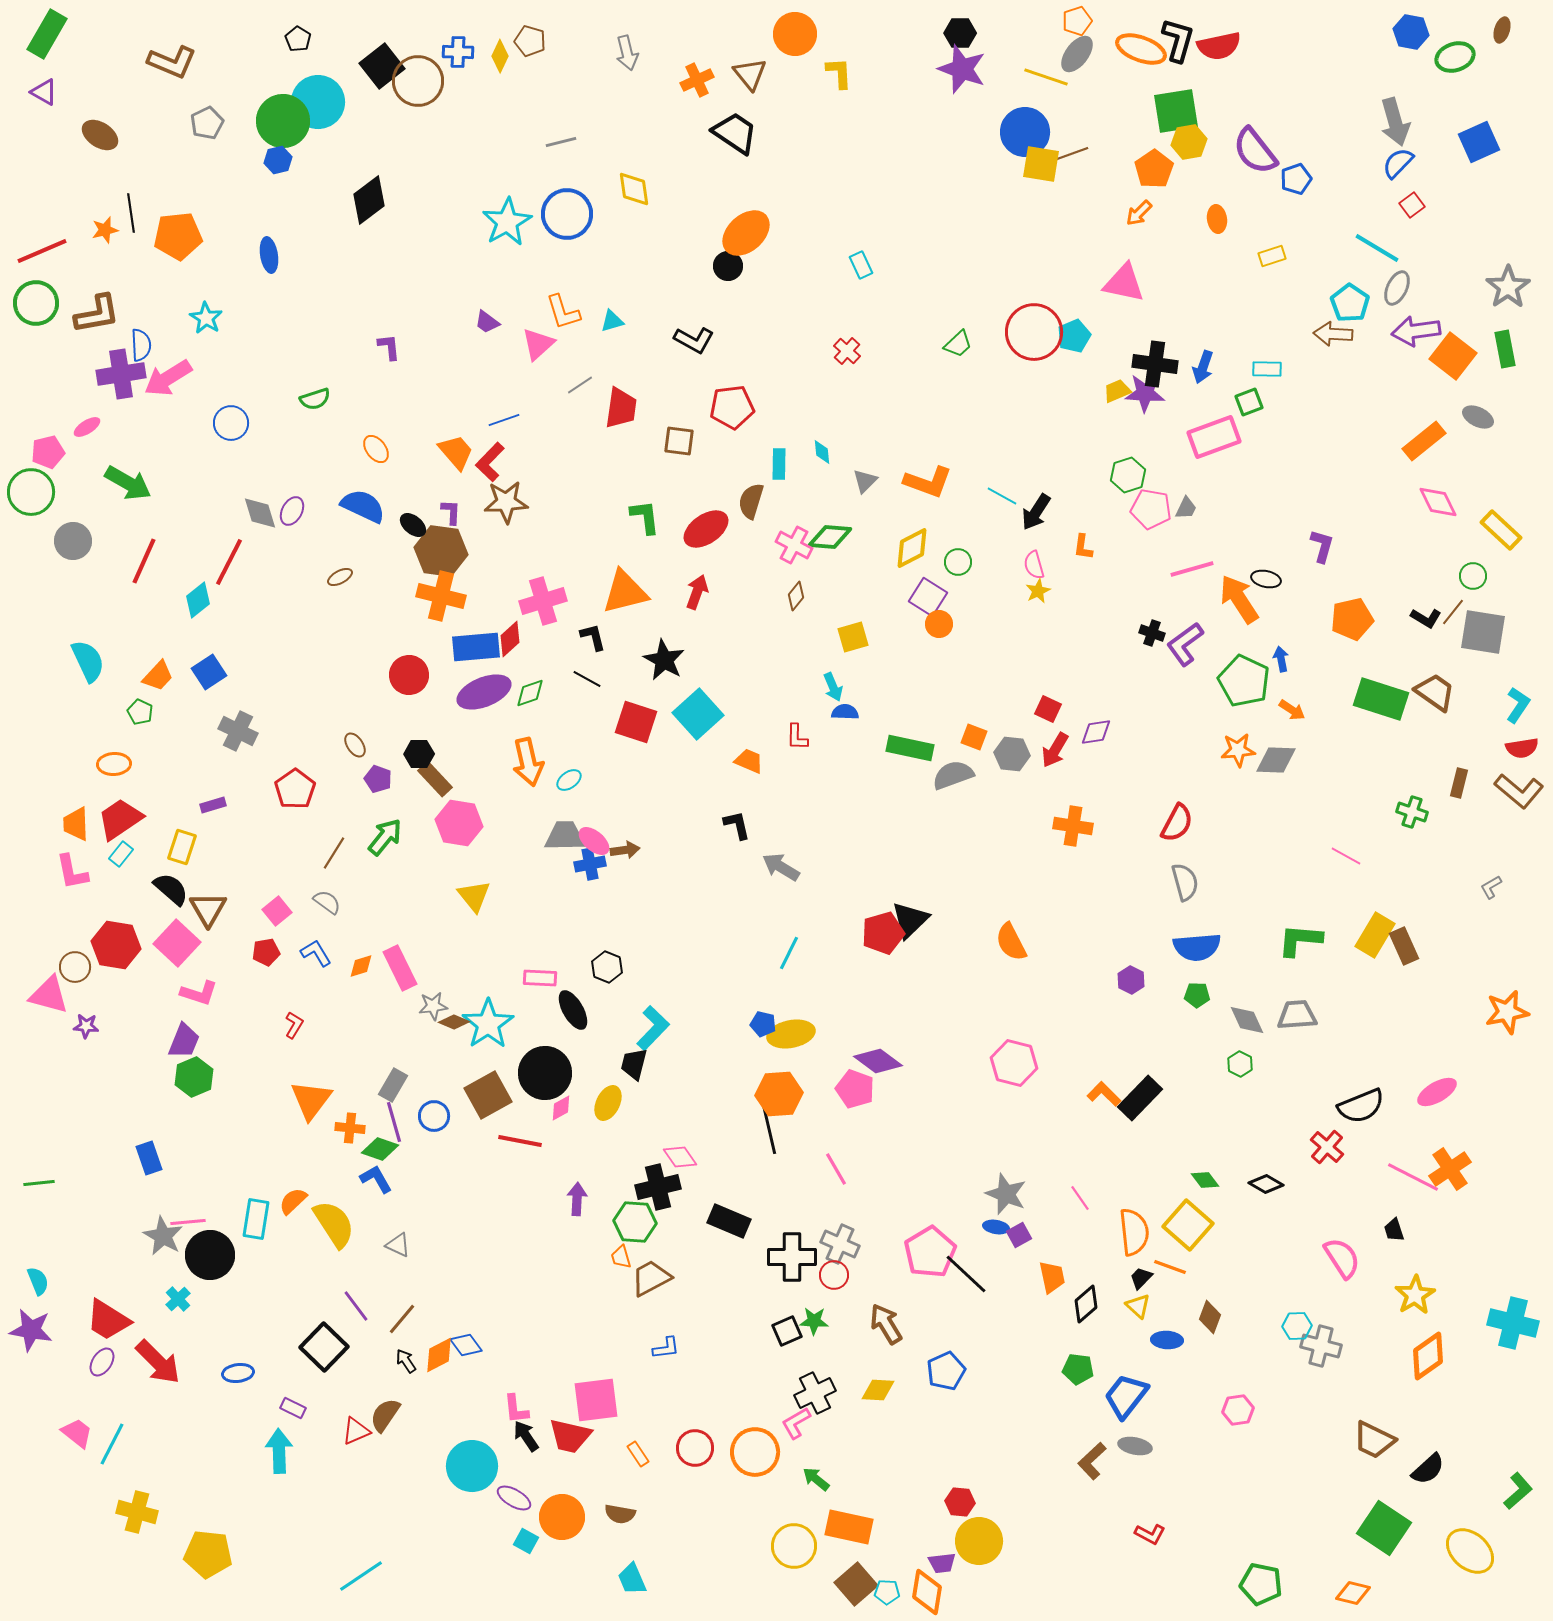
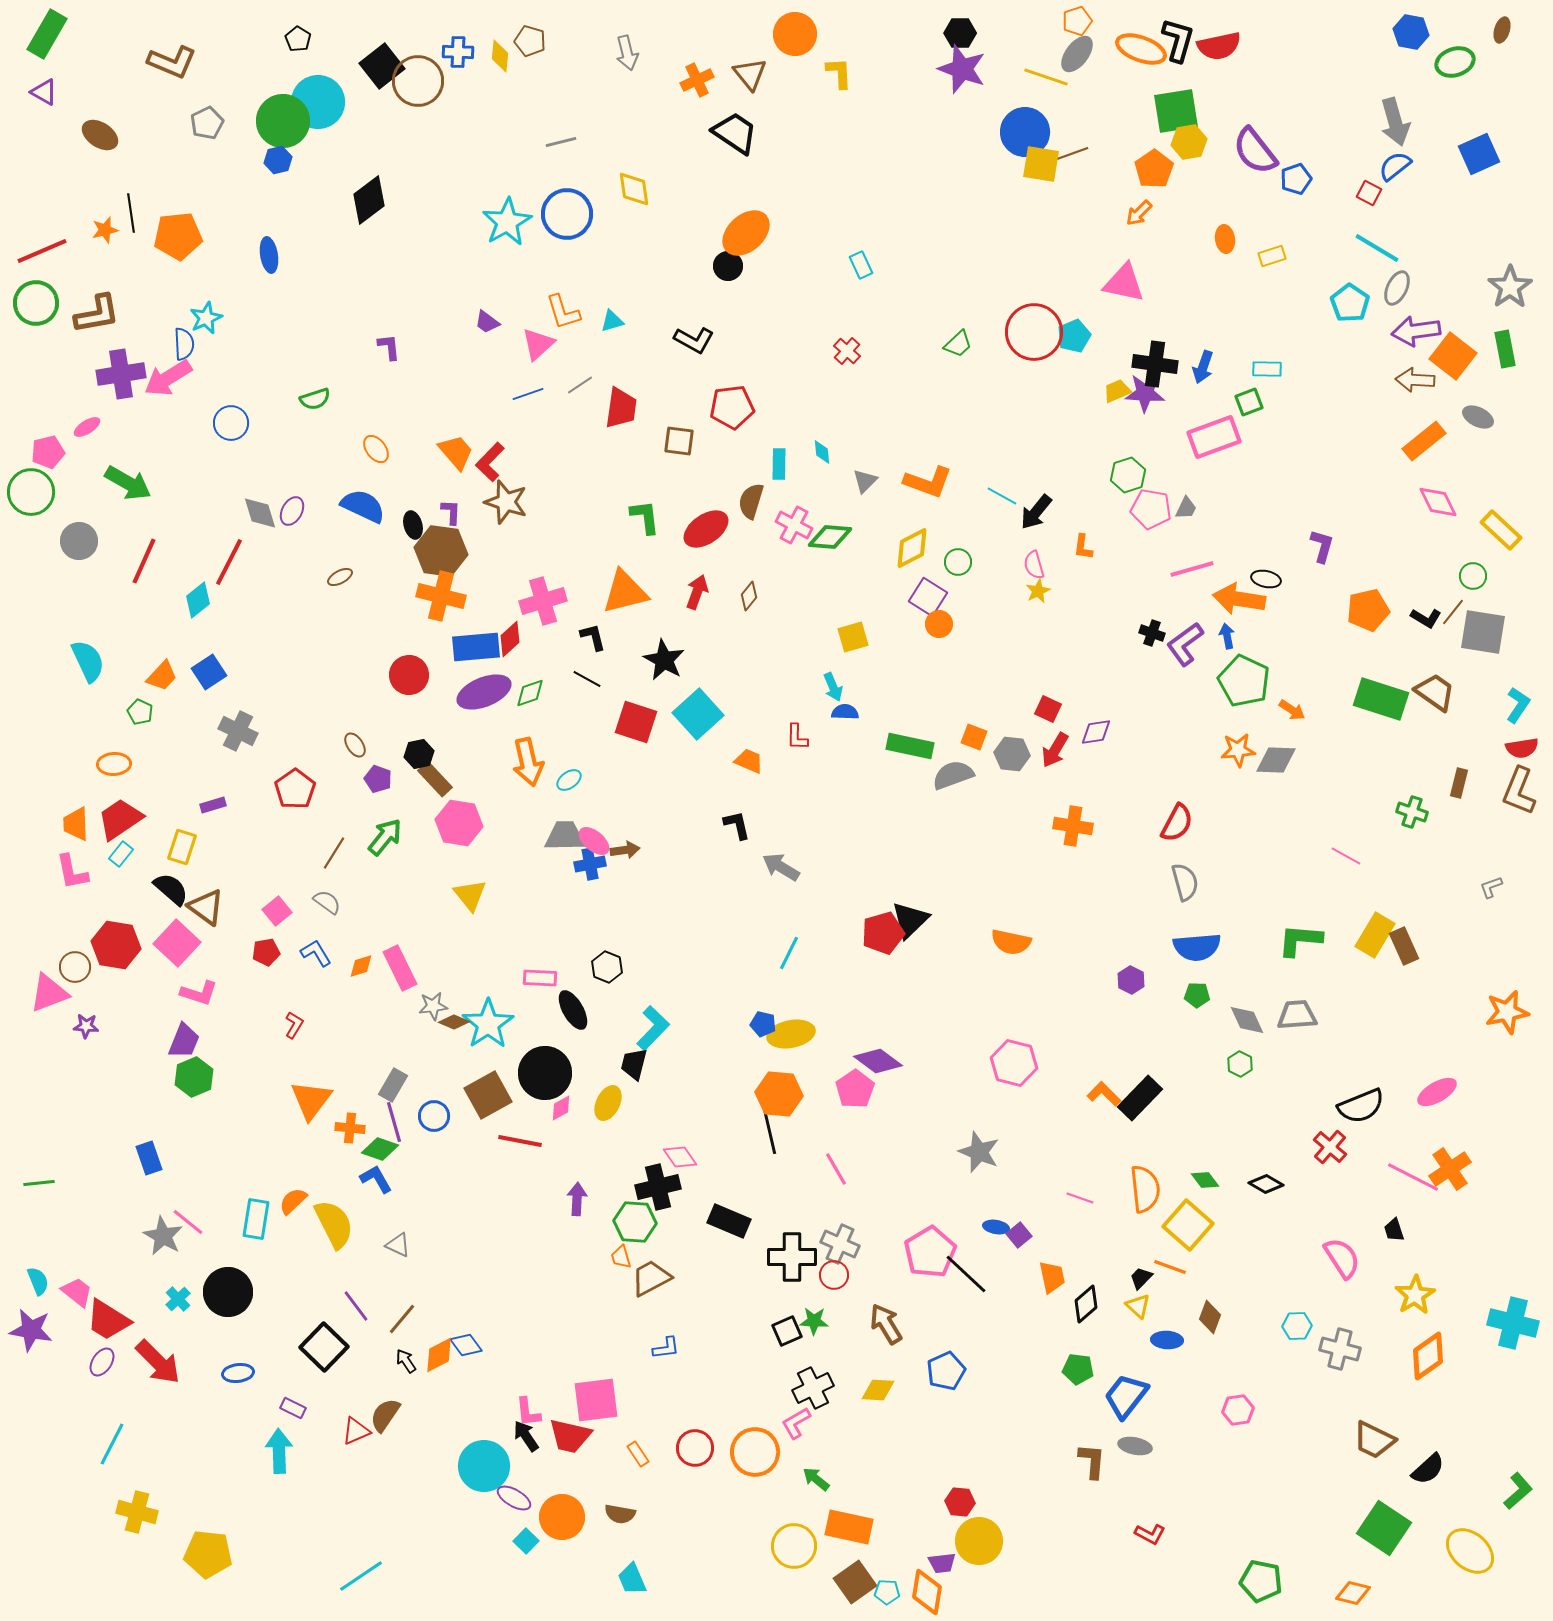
yellow diamond at (500, 56): rotated 20 degrees counterclockwise
green ellipse at (1455, 57): moved 5 px down
blue square at (1479, 142): moved 12 px down
blue semicircle at (1398, 163): moved 3 px left, 3 px down; rotated 8 degrees clockwise
red square at (1412, 205): moved 43 px left, 12 px up; rotated 25 degrees counterclockwise
orange ellipse at (1217, 219): moved 8 px right, 20 px down
gray star at (1508, 287): moved 2 px right
cyan star at (206, 318): rotated 16 degrees clockwise
brown arrow at (1333, 334): moved 82 px right, 46 px down
blue semicircle at (141, 345): moved 43 px right, 1 px up
blue line at (504, 420): moved 24 px right, 26 px up
brown star at (506, 502): rotated 21 degrees clockwise
black arrow at (1036, 512): rotated 6 degrees clockwise
black ellipse at (413, 525): rotated 36 degrees clockwise
gray circle at (73, 541): moved 6 px right
pink cross at (794, 545): moved 20 px up
brown diamond at (796, 596): moved 47 px left
orange arrow at (1239, 599): rotated 48 degrees counterclockwise
orange pentagon at (1352, 619): moved 16 px right, 9 px up
blue arrow at (1281, 659): moved 54 px left, 23 px up
orange trapezoid at (158, 676): moved 4 px right
green rectangle at (910, 748): moved 2 px up
black hexagon at (419, 754): rotated 12 degrees counterclockwise
brown L-shape at (1519, 791): rotated 72 degrees clockwise
gray L-shape at (1491, 887): rotated 10 degrees clockwise
yellow triangle at (474, 896): moved 4 px left, 1 px up
brown triangle at (208, 909): moved 2 px left, 2 px up; rotated 24 degrees counterclockwise
orange semicircle at (1011, 942): rotated 51 degrees counterclockwise
pink triangle at (49, 995): moved 2 px up; rotated 36 degrees counterclockwise
pink pentagon at (855, 1089): rotated 18 degrees clockwise
orange hexagon at (779, 1094): rotated 9 degrees clockwise
red cross at (1327, 1147): moved 3 px right
gray star at (1006, 1194): moved 27 px left, 42 px up
pink line at (1080, 1198): rotated 36 degrees counterclockwise
pink line at (188, 1222): rotated 44 degrees clockwise
yellow semicircle at (334, 1224): rotated 6 degrees clockwise
orange semicircle at (1134, 1232): moved 11 px right, 43 px up
purple square at (1019, 1235): rotated 10 degrees counterclockwise
black circle at (210, 1255): moved 18 px right, 37 px down
gray cross at (1321, 1346): moved 19 px right, 3 px down
black cross at (815, 1393): moved 2 px left, 5 px up
pink L-shape at (516, 1409): moved 12 px right, 3 px down
pink trapezoid at (77, 1433): moved 141 px up
brown L-shape at (1092, 1461): rotated 138 degrees clockwise
cyan circle at (472, 1466): moved 12 px right
cyan square at (526, 1541): rotated 15 degrees clockwise
brown square at (856, 1584): moved 1 px left, 2 px up; rotated 6 degrees clockwise
green pentagon at (1261, 1584): moved 3 px up
